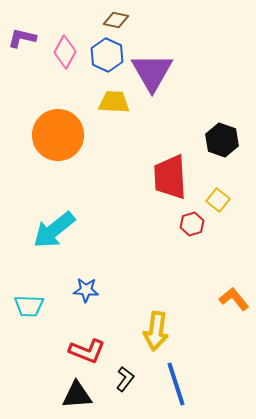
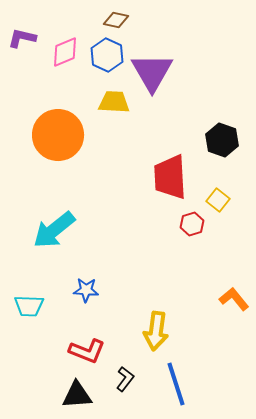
pink diamond: rotated 40 degrees clockwise
